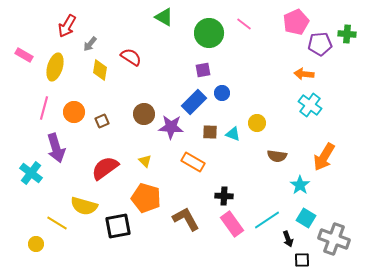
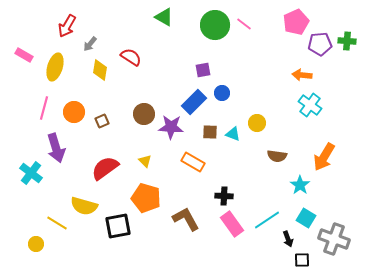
green circle at (209, 33): moved 6 px right, 8 px up
green cross at (347, 34): moved 7 px down
orange arrow at (304, 74): moved 2 px left, 1 px down
